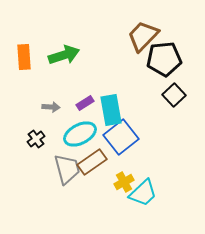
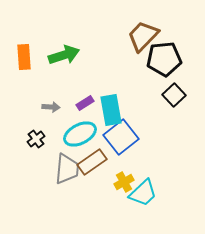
gray trapezoid: rotated 20 degrees clockwise
